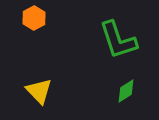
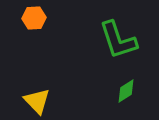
orange hexagon: rotated 25 degrees clockwise
yellow triangle: moved 2 px left, 10 px down
